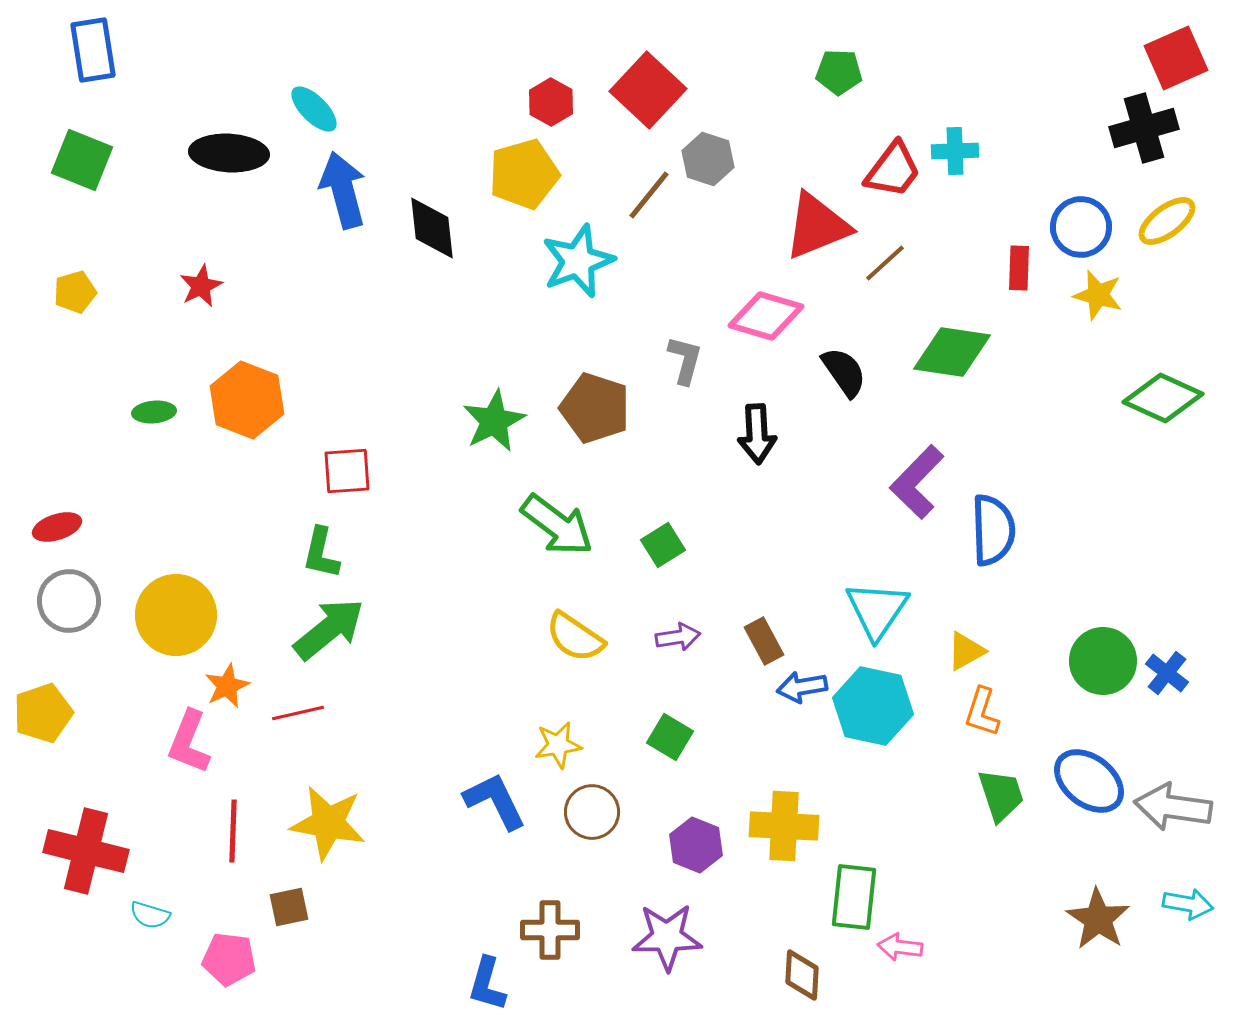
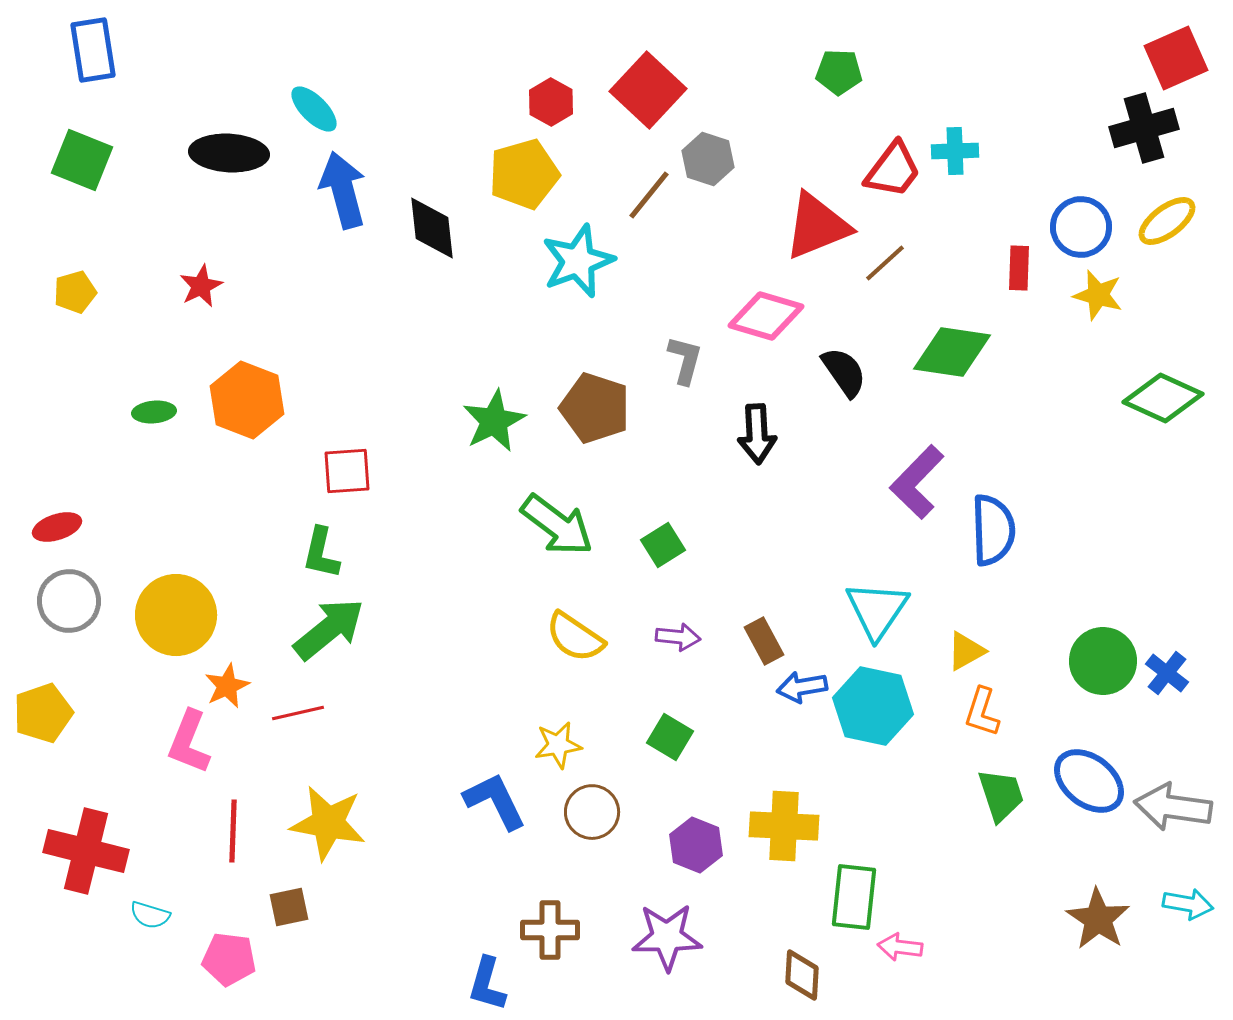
purple arrow at (678, 637): rotated 15 degrees clockwise
